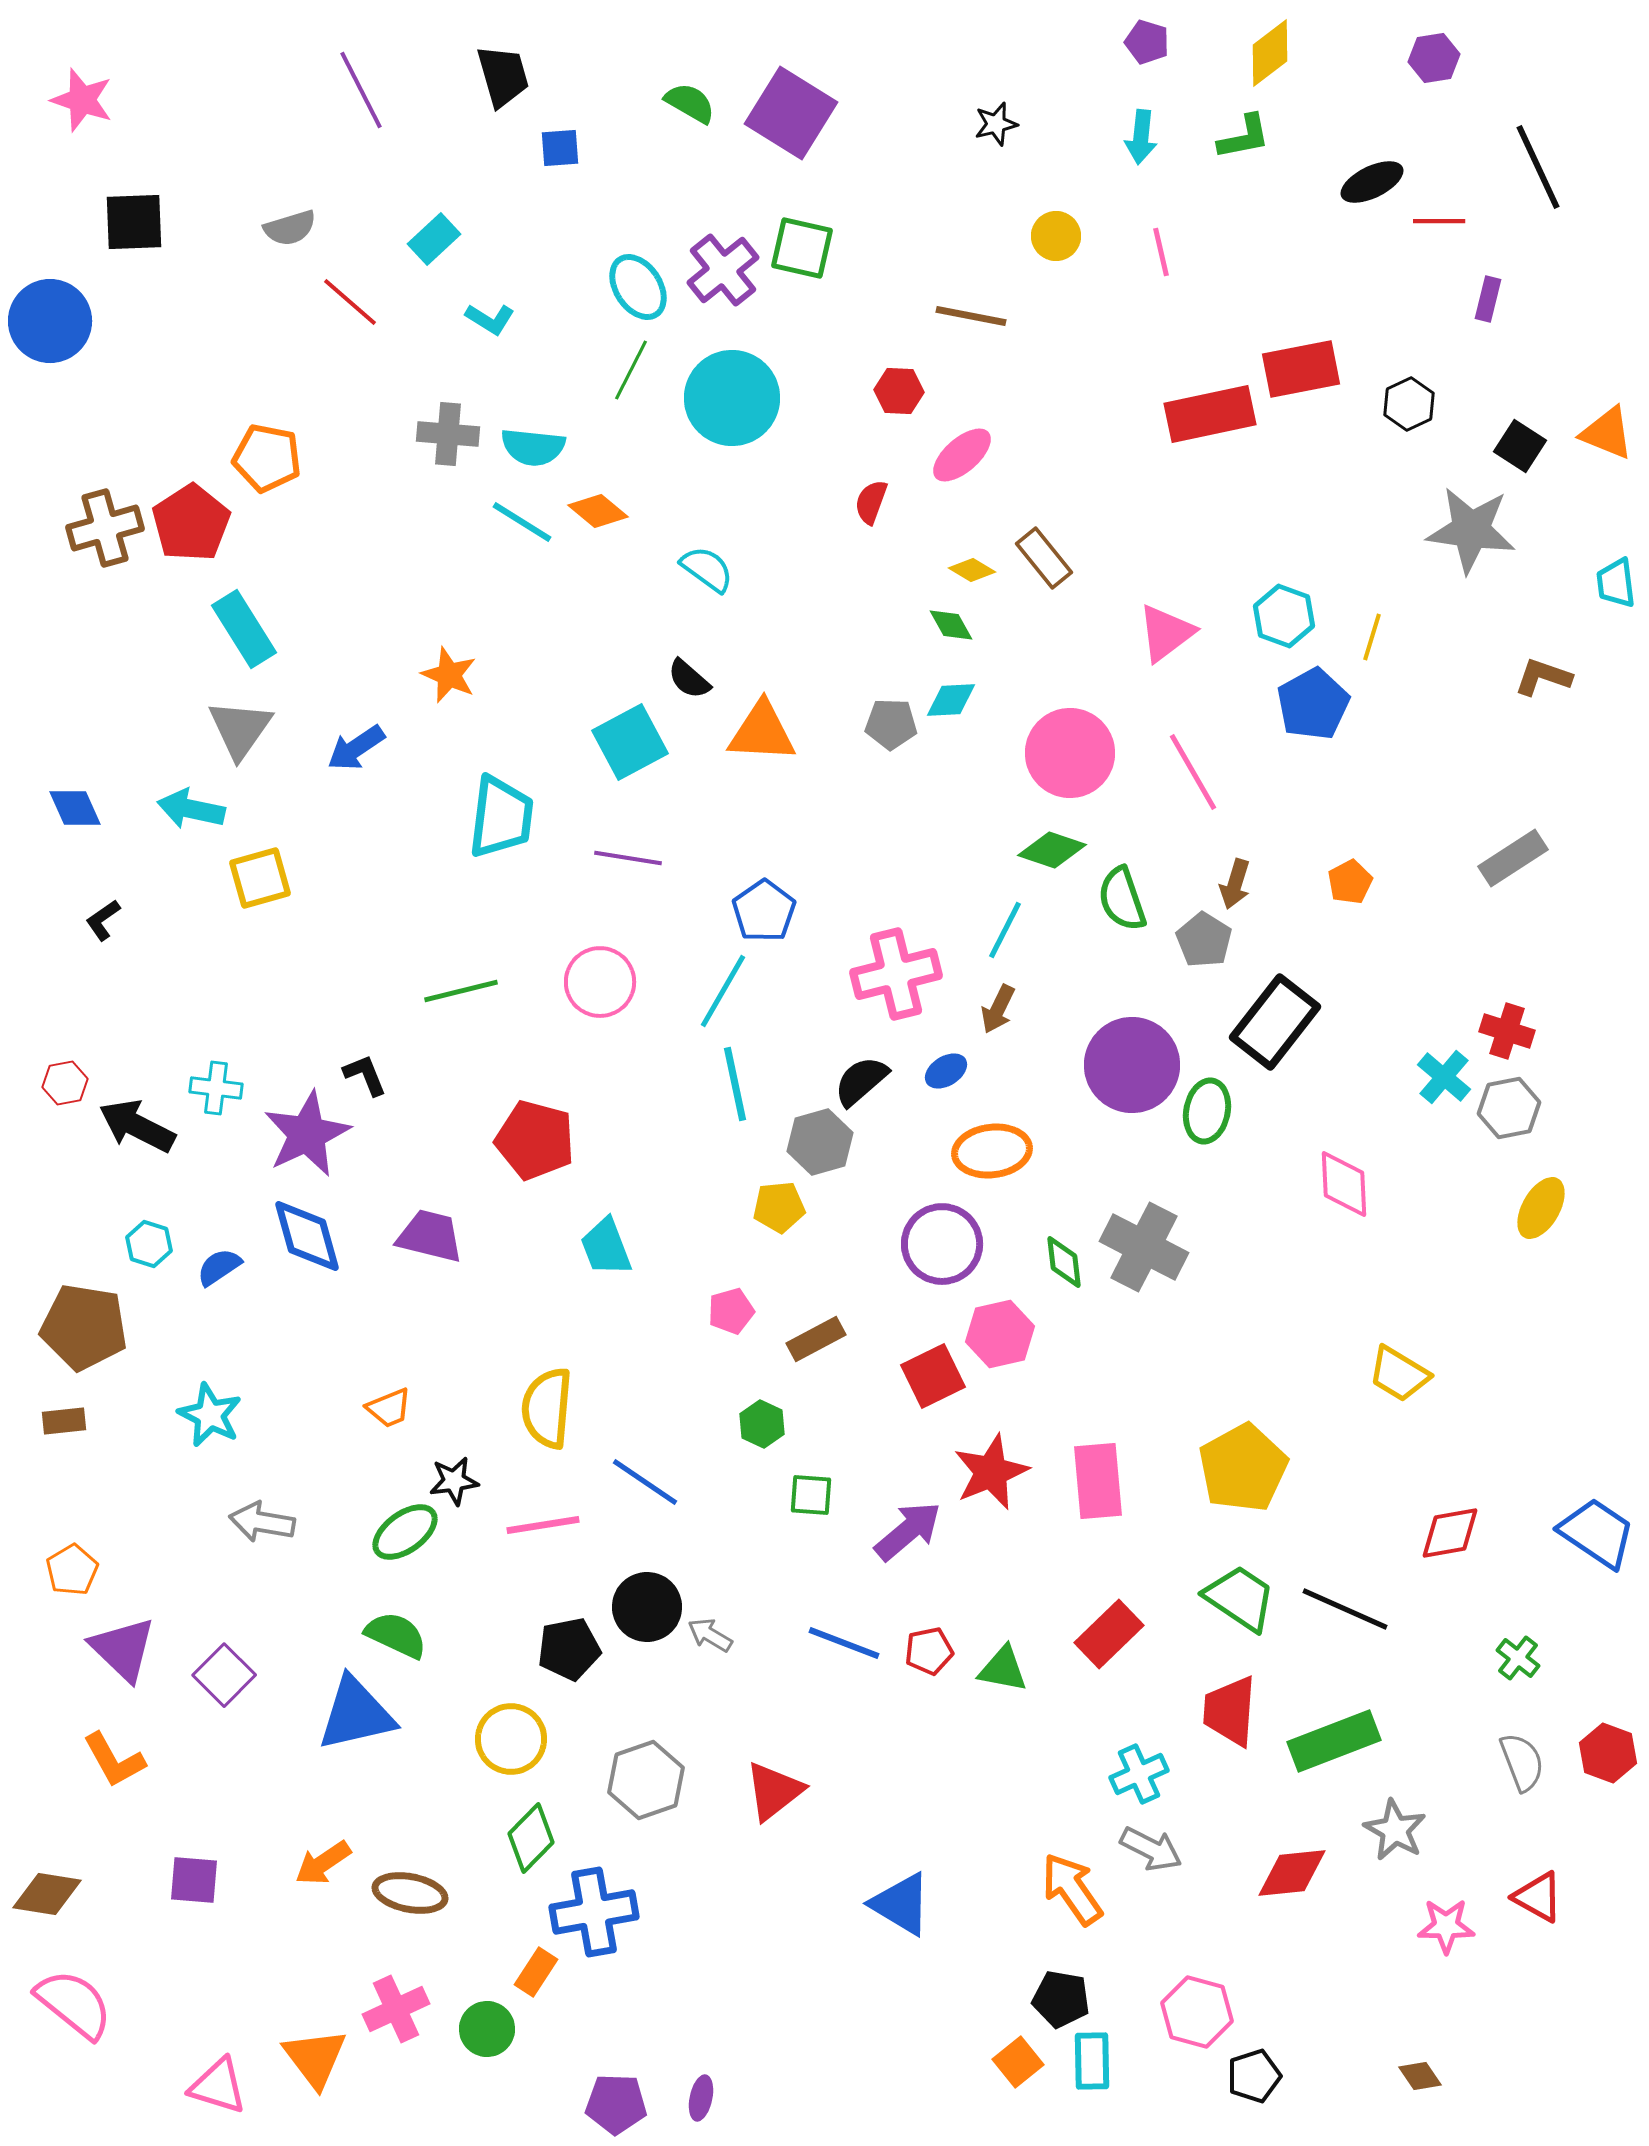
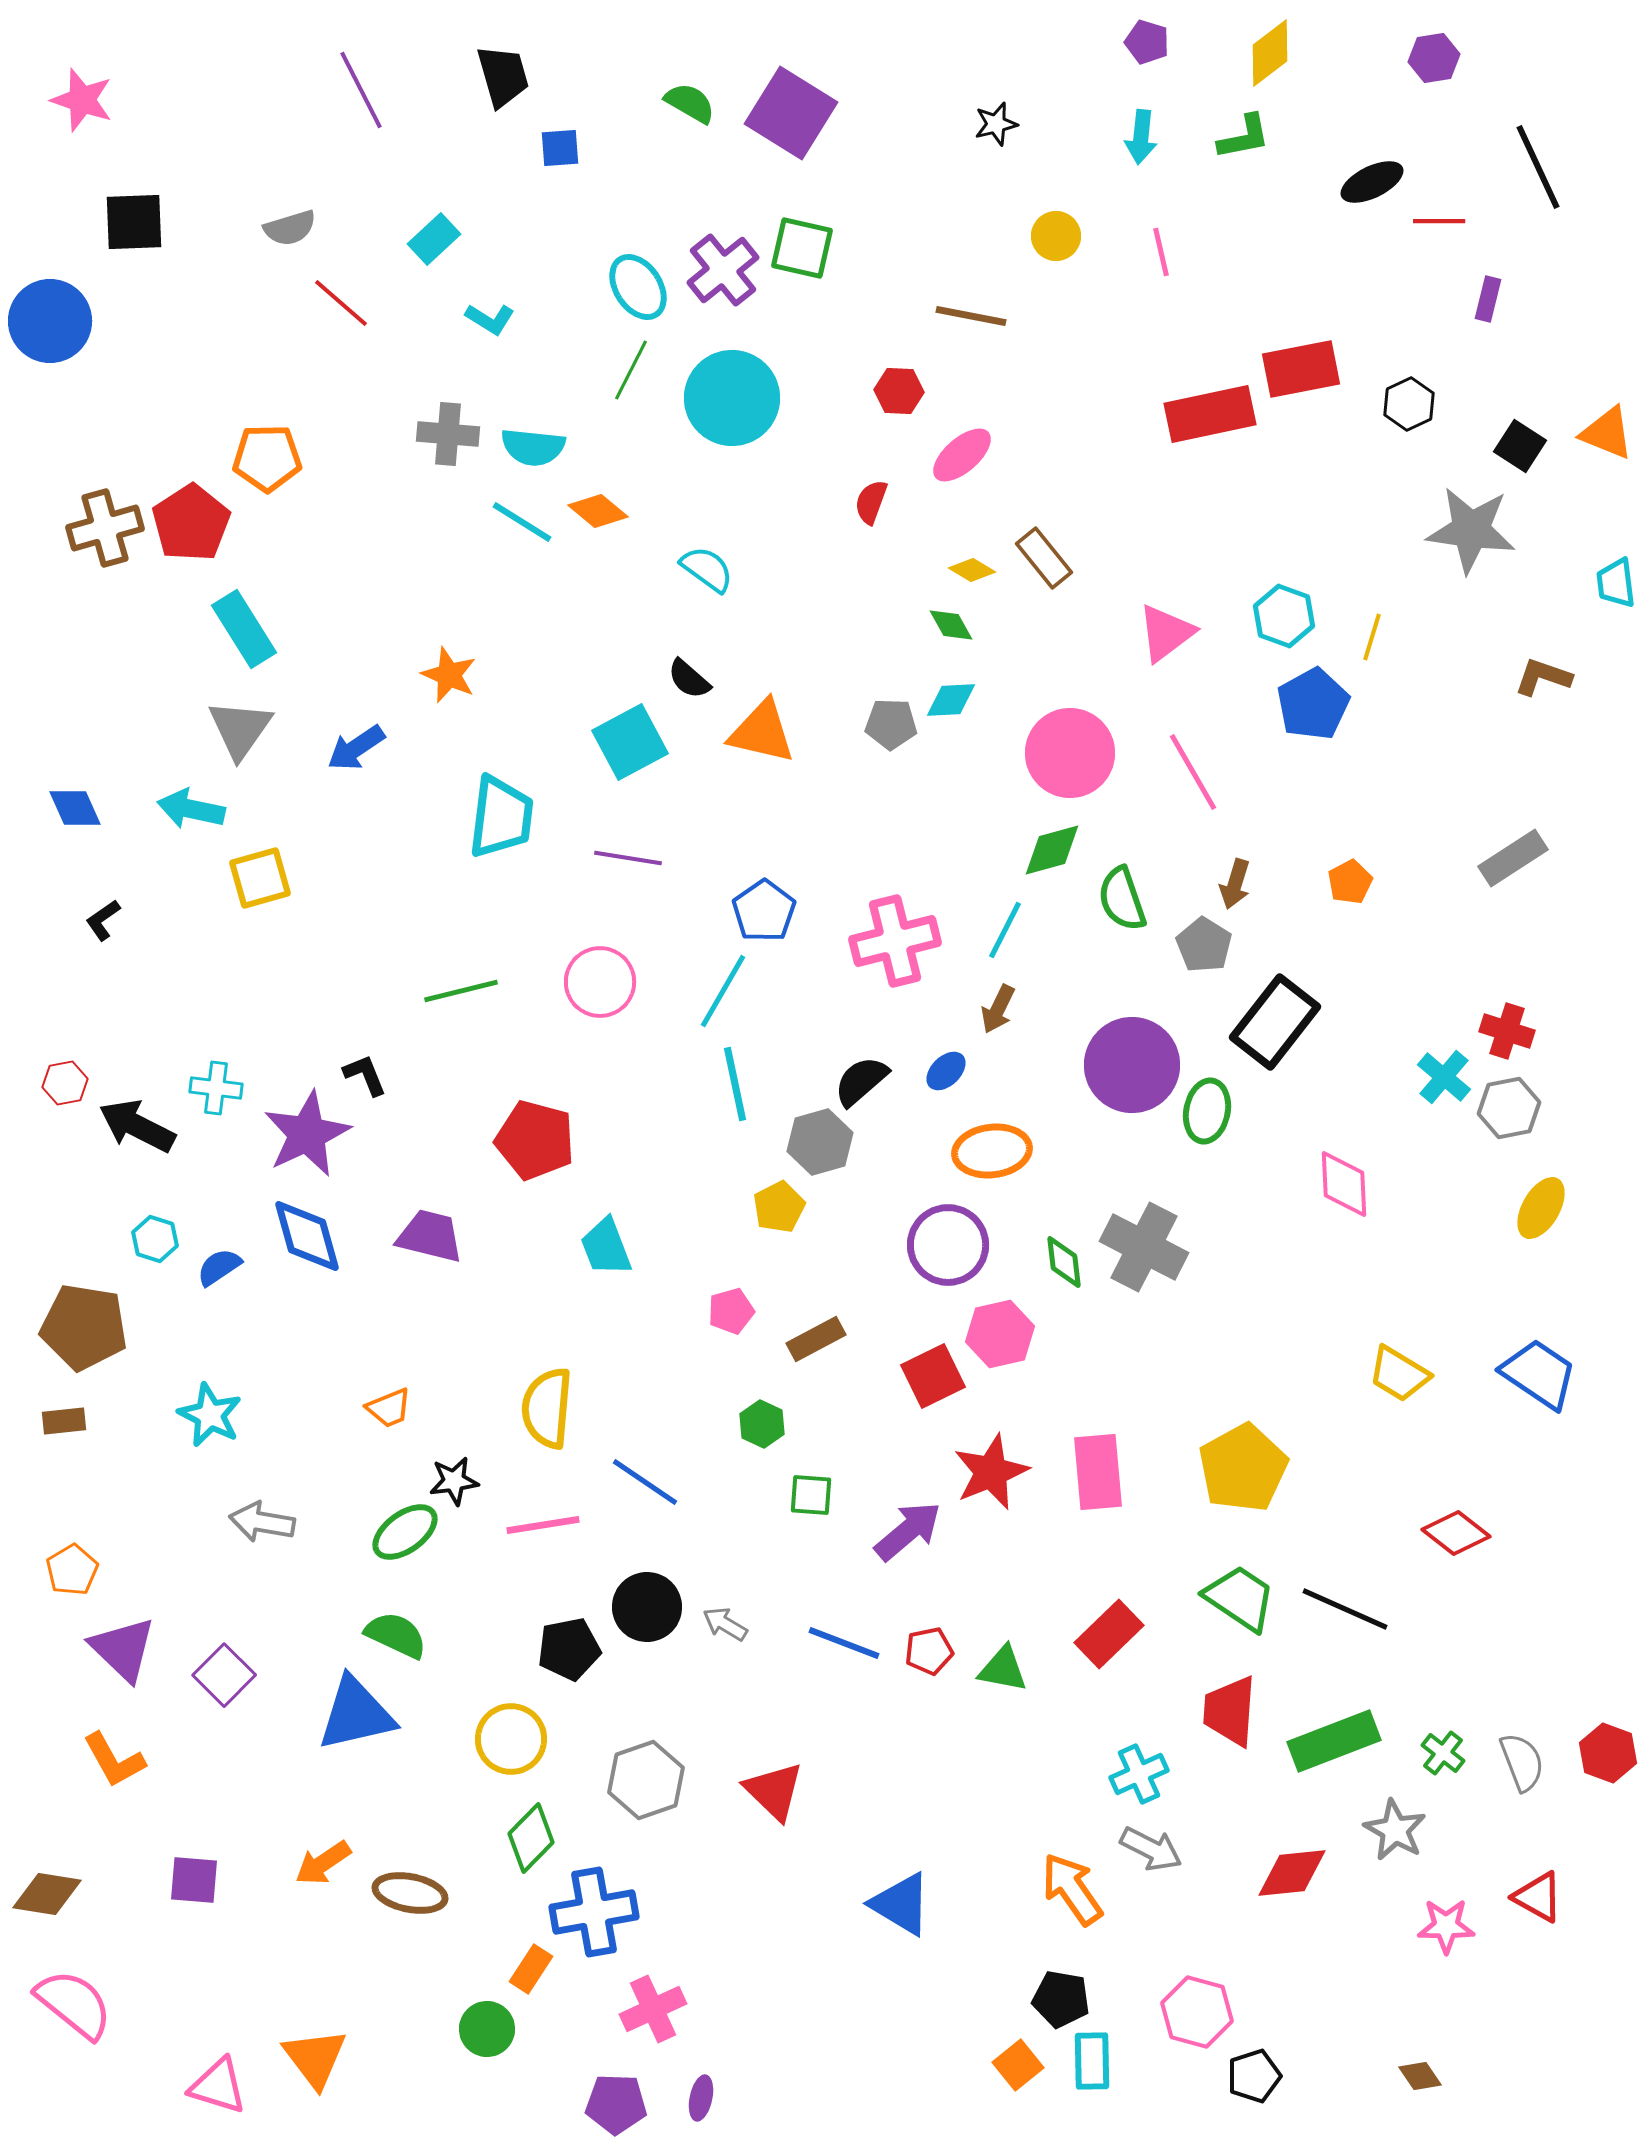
red line at (350, 302): moved 9 px left, 1 px down
orange pentagon at (267, 458): rotated 12 degrees counterclockwise
orange triangle at (762, 732): rotated 10 degrees clockwise
green diamond at (1052, 850): rotated 34 degrees counterclockwise
gray pentagon at (1204, 940): moved 5 px down
pink cross at (896, 974): moved 1 px left, 33 px up
blue ellipse at (946, 1071): rotated 12 degrees counterclockwise
yellow pentagon at (779, 1207): rotated 21 degrees counterclockwise
cyan hexagon at (149, 1244): moved 6 px right, 5 px up
purple circle at (942, 1244): moved 6 px right, 1 px down
pink rectangle at (1098, 1481): moved 9 px up
red diamond at (1450, 1533): moved 6 px right; rotated 48 degrees clockwise
blue trapezoid at (1597, 1533): moved 58 px left, 159 px up
gray arrow at (710, 1635): moved 15 px right, 11 px up
green cross at (1518, 1658): moved 75 px left, 95 px down
red triangle at (774, 1791): rotated 38 degrees counterclockwise
orange rectangle at (536, 1972): moved 5 px left, 3 px up
pink cross at (396, 2009): moved 257 px right
orange square at (1018, 2062): moved 3 px down
